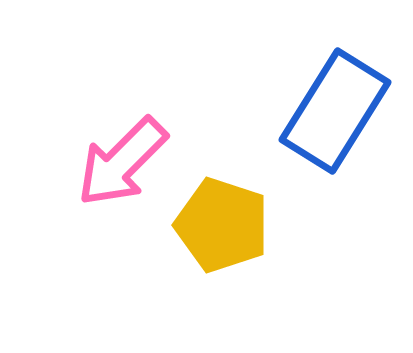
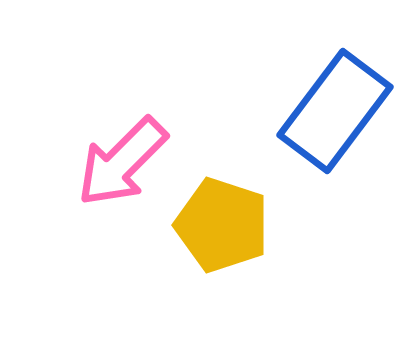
blue rectangle: rotated 5 degrees clockwise
